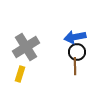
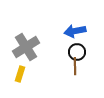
blue arrow: moved 6 px up
